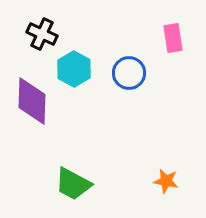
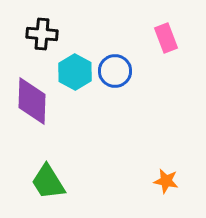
black cross: rotated 20 degrees counterclockwise
pink rectangle: moved 7 px left; rotated 12 degrees counterclockwise
cyan hexagon: moved 1 px right, 3 px down
blue circle: moved 14 px left, 2 px up
green trapezoid: moved 25 px left, 2 px up; rotated 30 degrees clockwise
